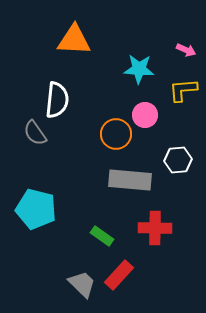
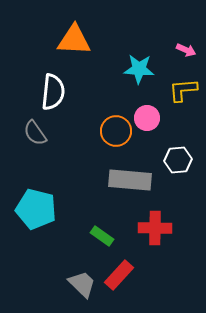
white semicircle: moved 4 px left, 8 px up
pink circle: moved 2 px right, 3 px down
orange circle: moved 3 px up
